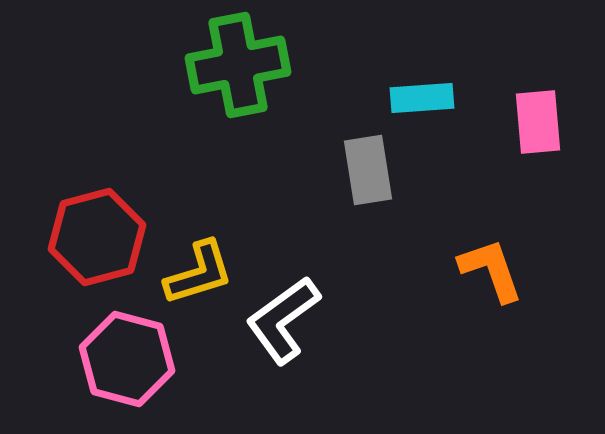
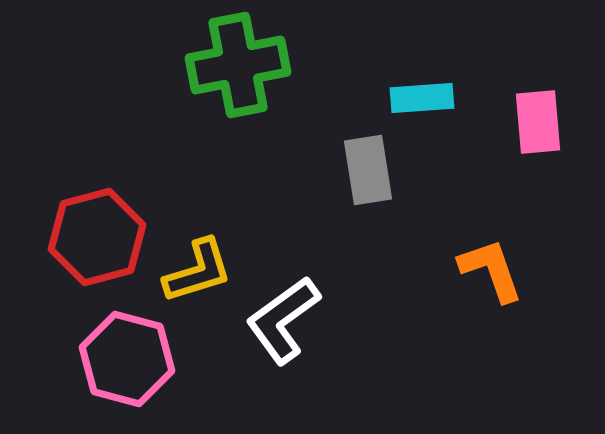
yellow L-shape: moved 1 px left, 2 px up
